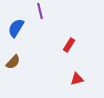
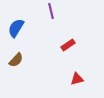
purple line: moved 11 px right
red rectangle: moved 1 px left; rotated 24 degrees clockwise
brown semicircle: moved 3 px right, 2 px up
